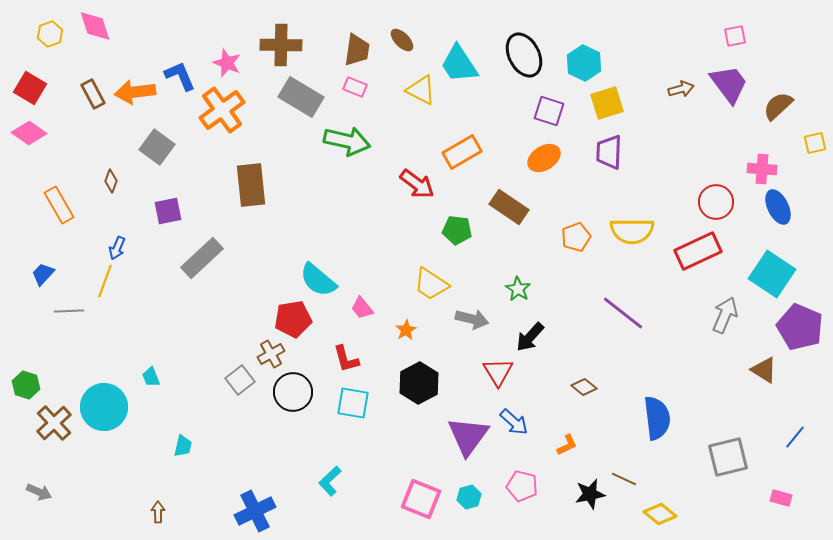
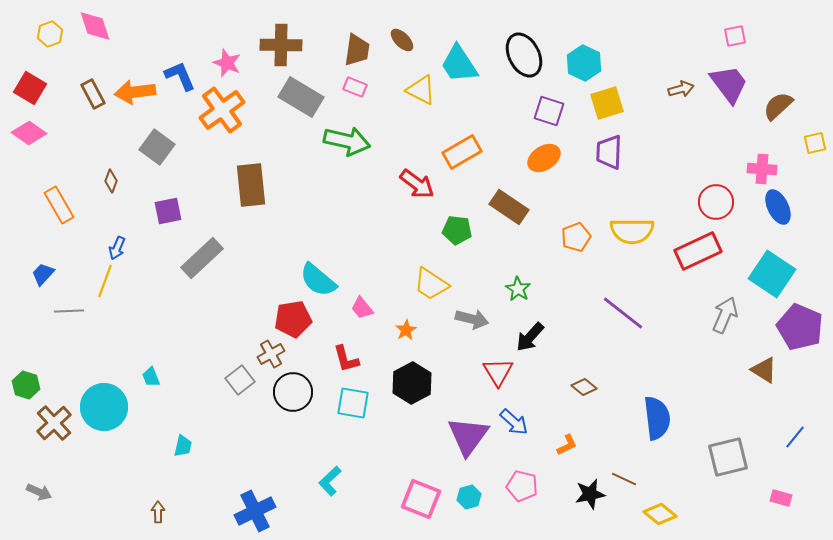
black hexagon at (419, 383): moved 7 px left
